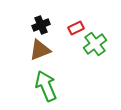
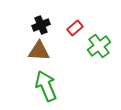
red rectangle: moved 1 px left; rotated 14 degrees counterclockwise
green cross: moved 4 px right, 2 px down
brown triangle: moved 1 px left, 1 px down; rotated 25 degrees clockwise
